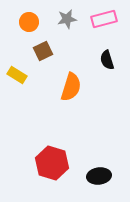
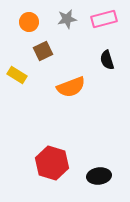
orange semicircle: rotated 52 degrees clockwise
